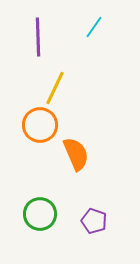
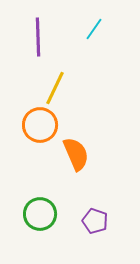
cyan line: moved 2 px down
purple pentagon: moved 1 px right
